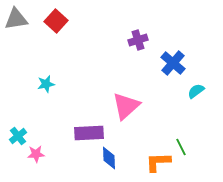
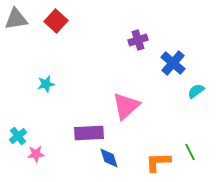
green line: moved 9 px right, 5 px down
blue diamond: rotated 15 degrees counterclockwise
